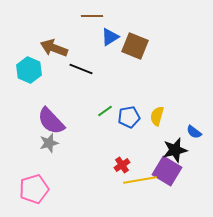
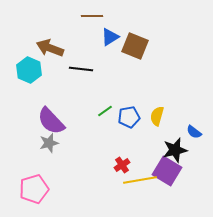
brown arrow: moved 4 px left
black line: rotated 15 degrees counterclockwise
